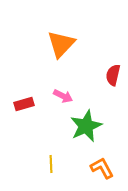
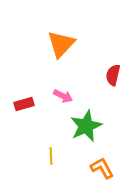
yellow line: moved 8 px up
